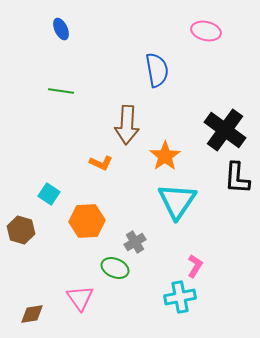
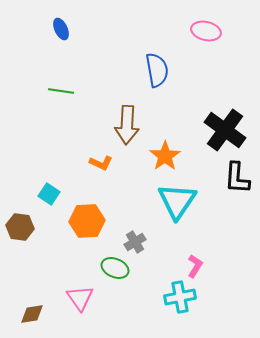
brown hexagon: moved 1 px left, 3 px up; rotated 8 degrees counterclockwise
